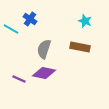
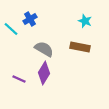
blue cross: rotated 24 degrees clockwise
cyan line: rotated 14 degrees clockwise
gray semicircle: rotated 102 degrees clockwise
purple diamond: rotated 70 degrees counterclockwise
